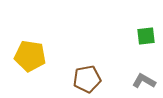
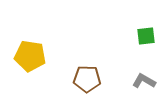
brown pentagon: rotated 12 degrees clockwise
